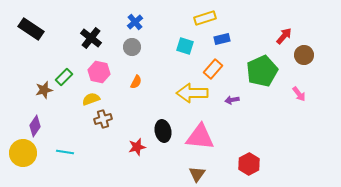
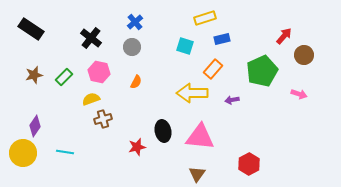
brown star: moved 10 px left, 15 px up
pink arrow: rotated 35 degrees counterclockwise
